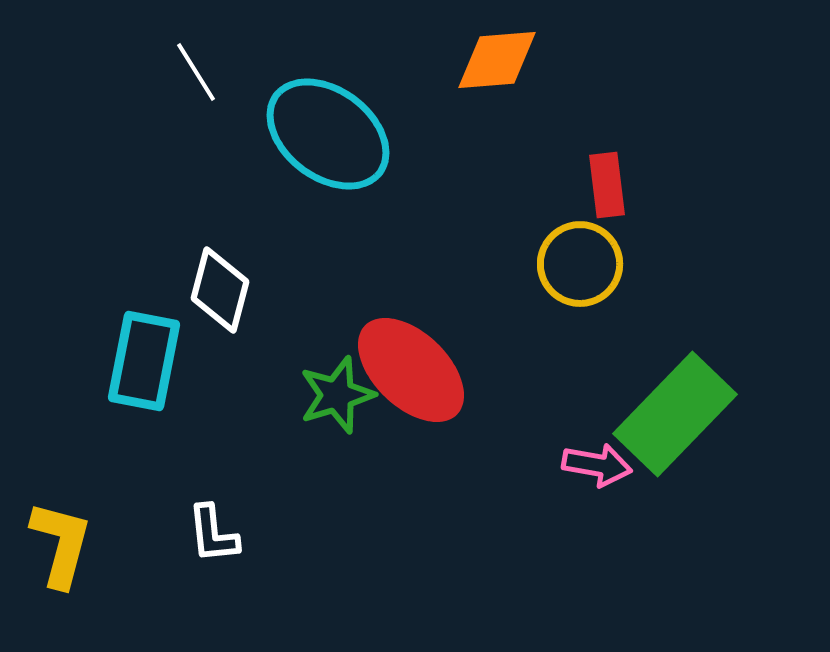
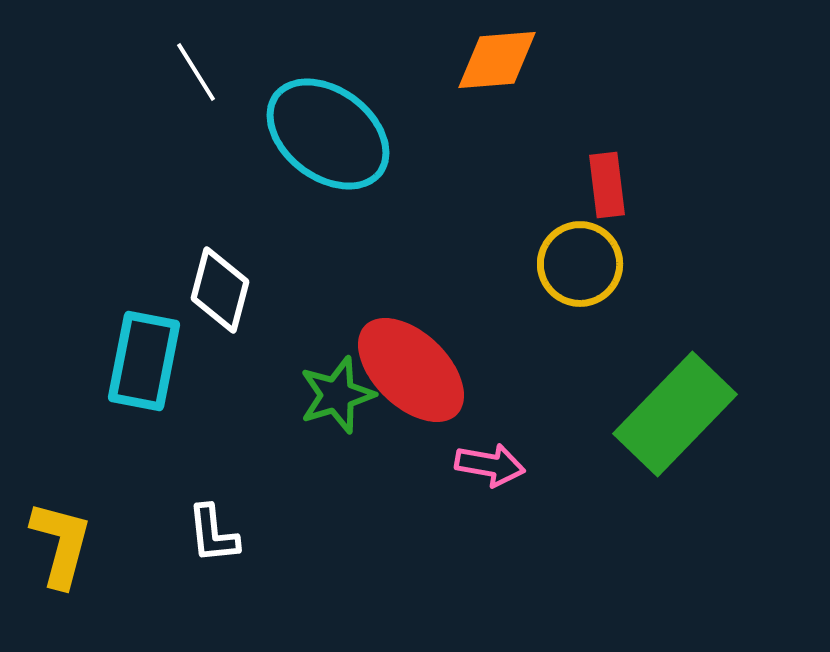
pink arrow: moved 107 px left
